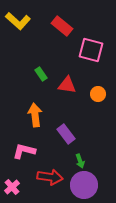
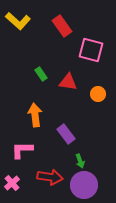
red rectangle: rotated 15 degrees clockwise
red triangle: moved 1 px right, 3 px up
pink L-shape: moved 2 px left, 1 px up; rotated 15 degrees counterclockwise
pink cross: moved 4 px up
